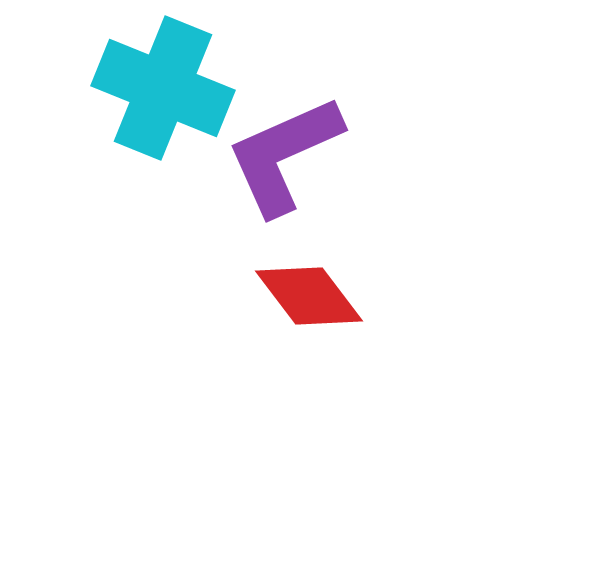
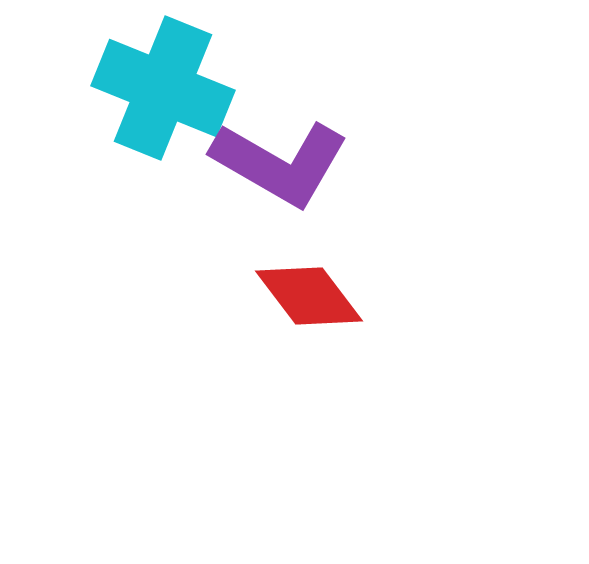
purple L-shape: moved 4 px left, 8 px down; rotated 126 degrees counterclockwise
